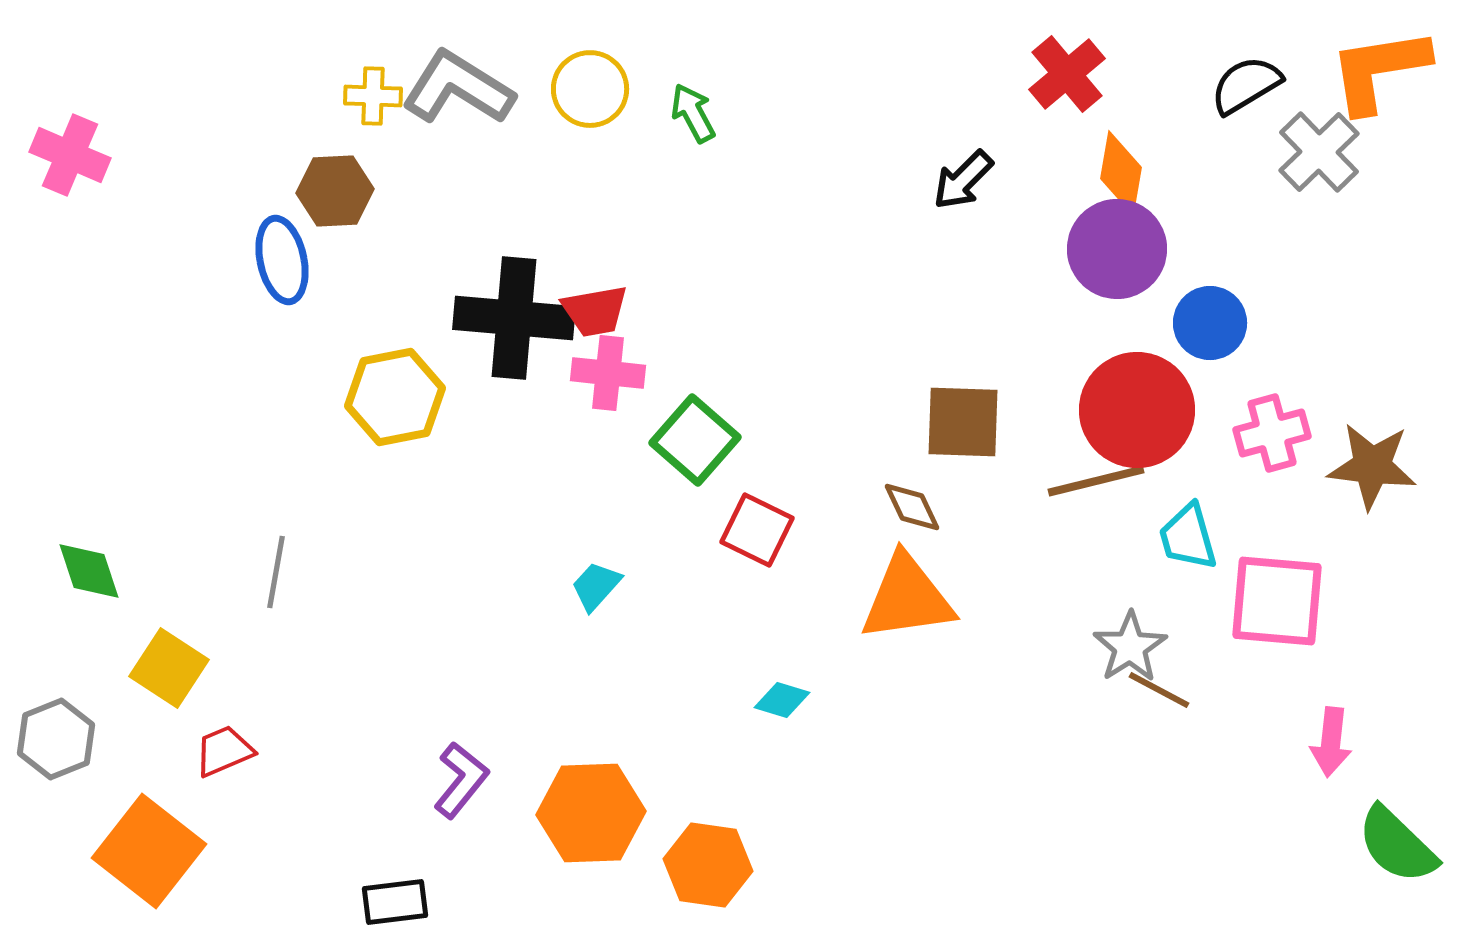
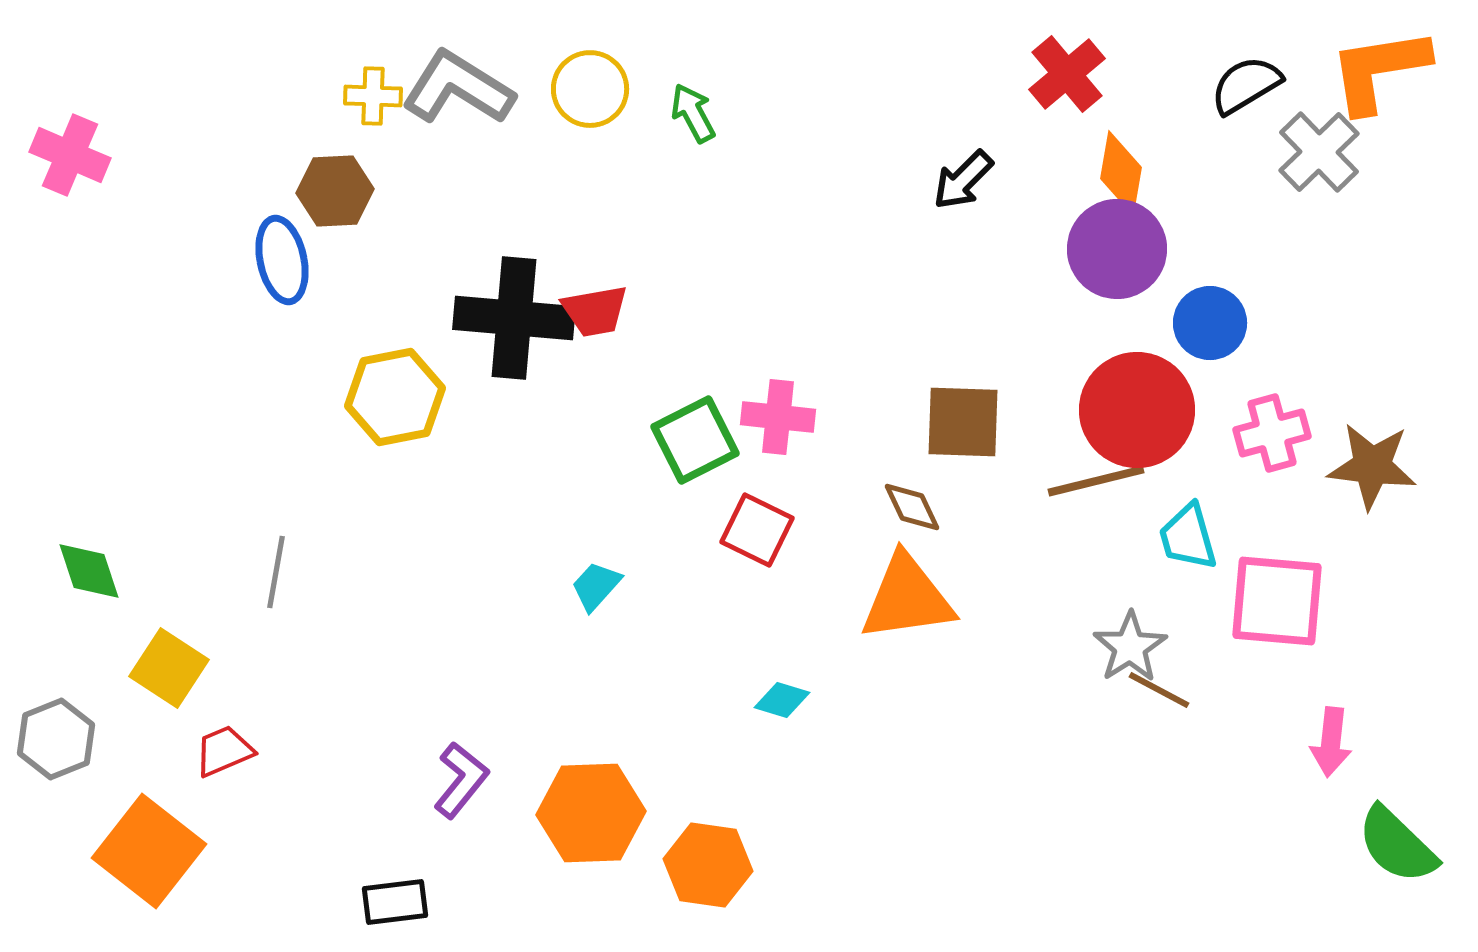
pink cross at (608, 373): moved 170 px right, 44 px down
green square at (695, 440): rotated 22 degrees clockwise
